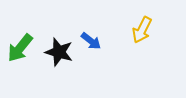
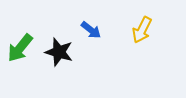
blue arrow: moved 11 px up
